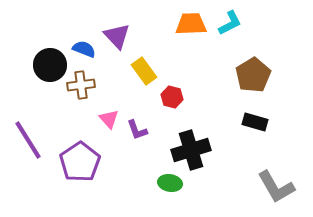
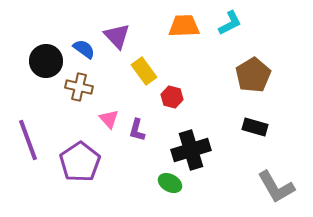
orange trapezoid: moved 7 px left, 2 px down
blue semicircle: rotated 15 degrees clockwise
black circle: moved 4 px left, 4 px up
brown cross: moved 2 px left, 2 px down; rotated 20 degrees clockwise
black rectangle: moved 5 px down
purple L-shape: rotated 35 degrees clockwise
purple line: rotated 12 degrees clockwise
green ellipse: rotated 20 degrees clockwise
